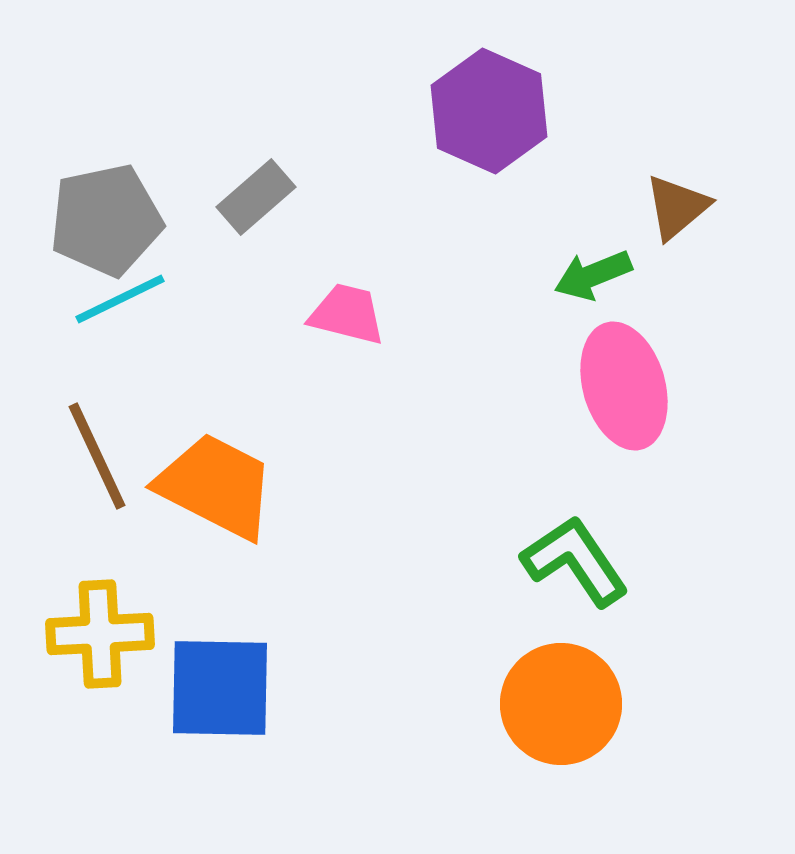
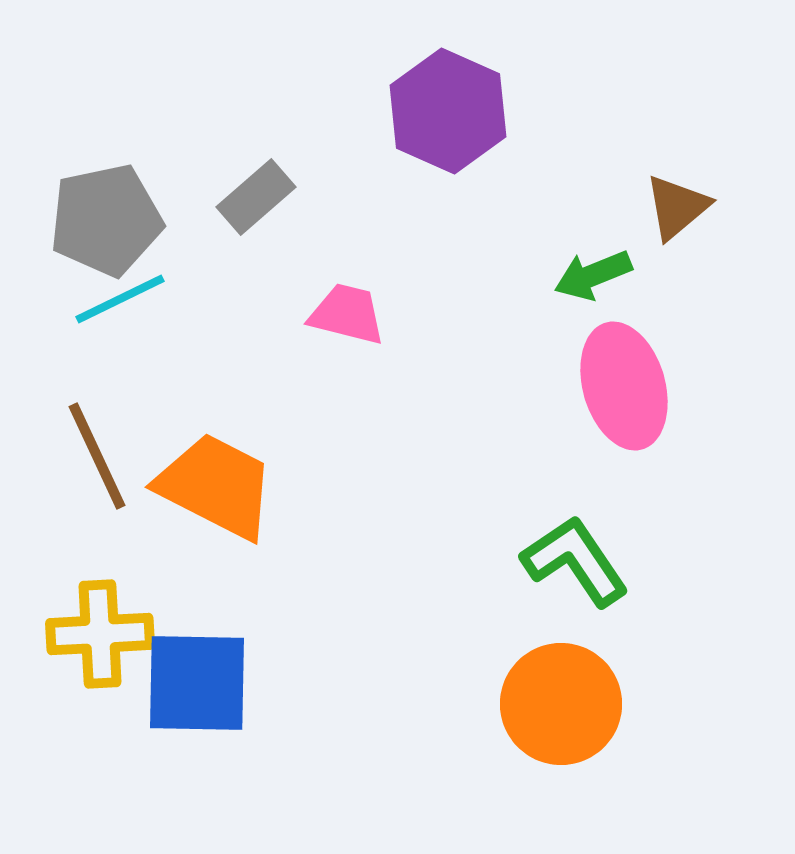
purple hexagon: moved 41 px left
blue square: moved 23 px left, 5 px up
